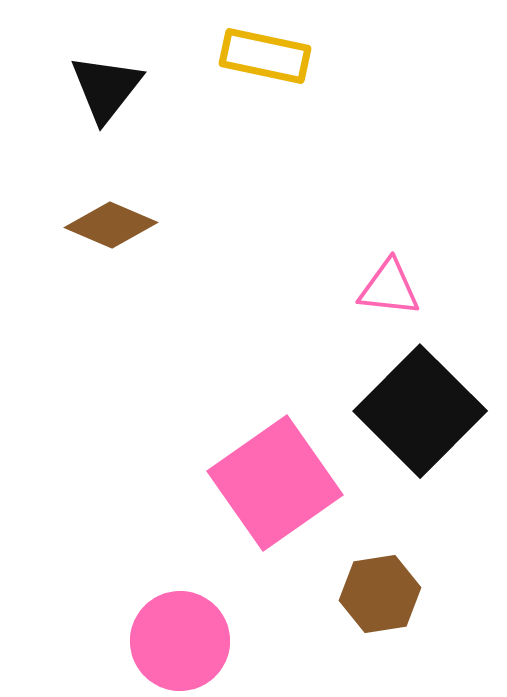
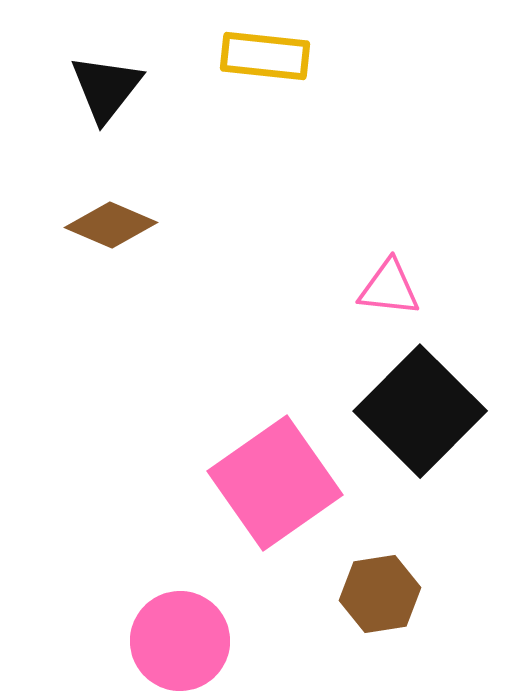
yellow rectangle: rotated 6 degrees counterclockwise
